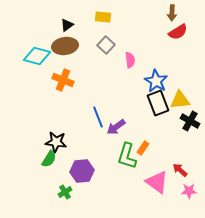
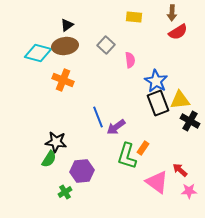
yellow rectangle: moved 31 px right
cyan diamond: moved 1 px right, 3 px up
